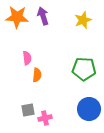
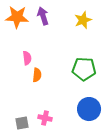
gray square: moved 6 px left, 13 px down
pink cross: rotated 24 degrees clockwise
